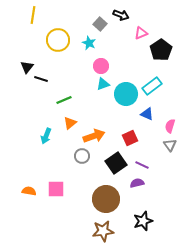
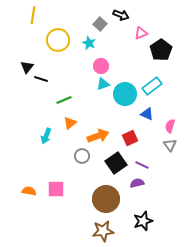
cyan circle: moved 1 px left
orange arrow: moved 4 px right
